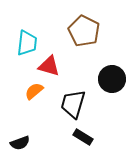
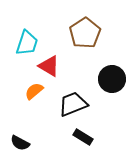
brown pentagon: moved 1 px right, 2 px down; rotated 12 degrees clockwise
cyan trapezoid: rotated 12 degrees clockwise
red triangle: rotated 15 degrees clockwise
black trapezoid: rotated 52 degrees clockwise
black semicircle: rotated 48 degrees clockwise
